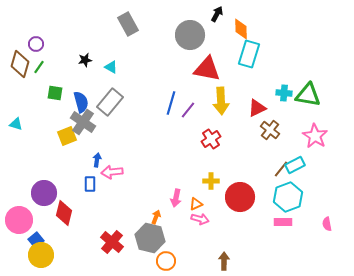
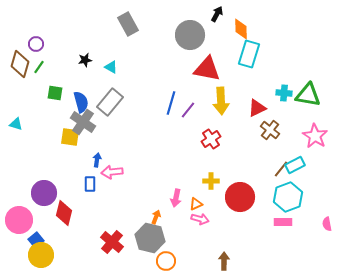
yellow square at (67, 136): moved 3 px right, 1 px down; rotated 30 degrees clockwise
